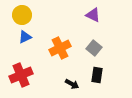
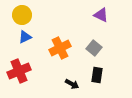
purple triangle: moved 8 px right
red cross: moved 2 px left, 4 px up
